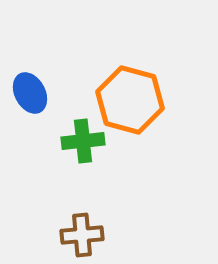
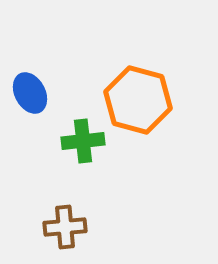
orange hexagon: moved 8 px right
brown cross: moved 17 px left, 8 px up
